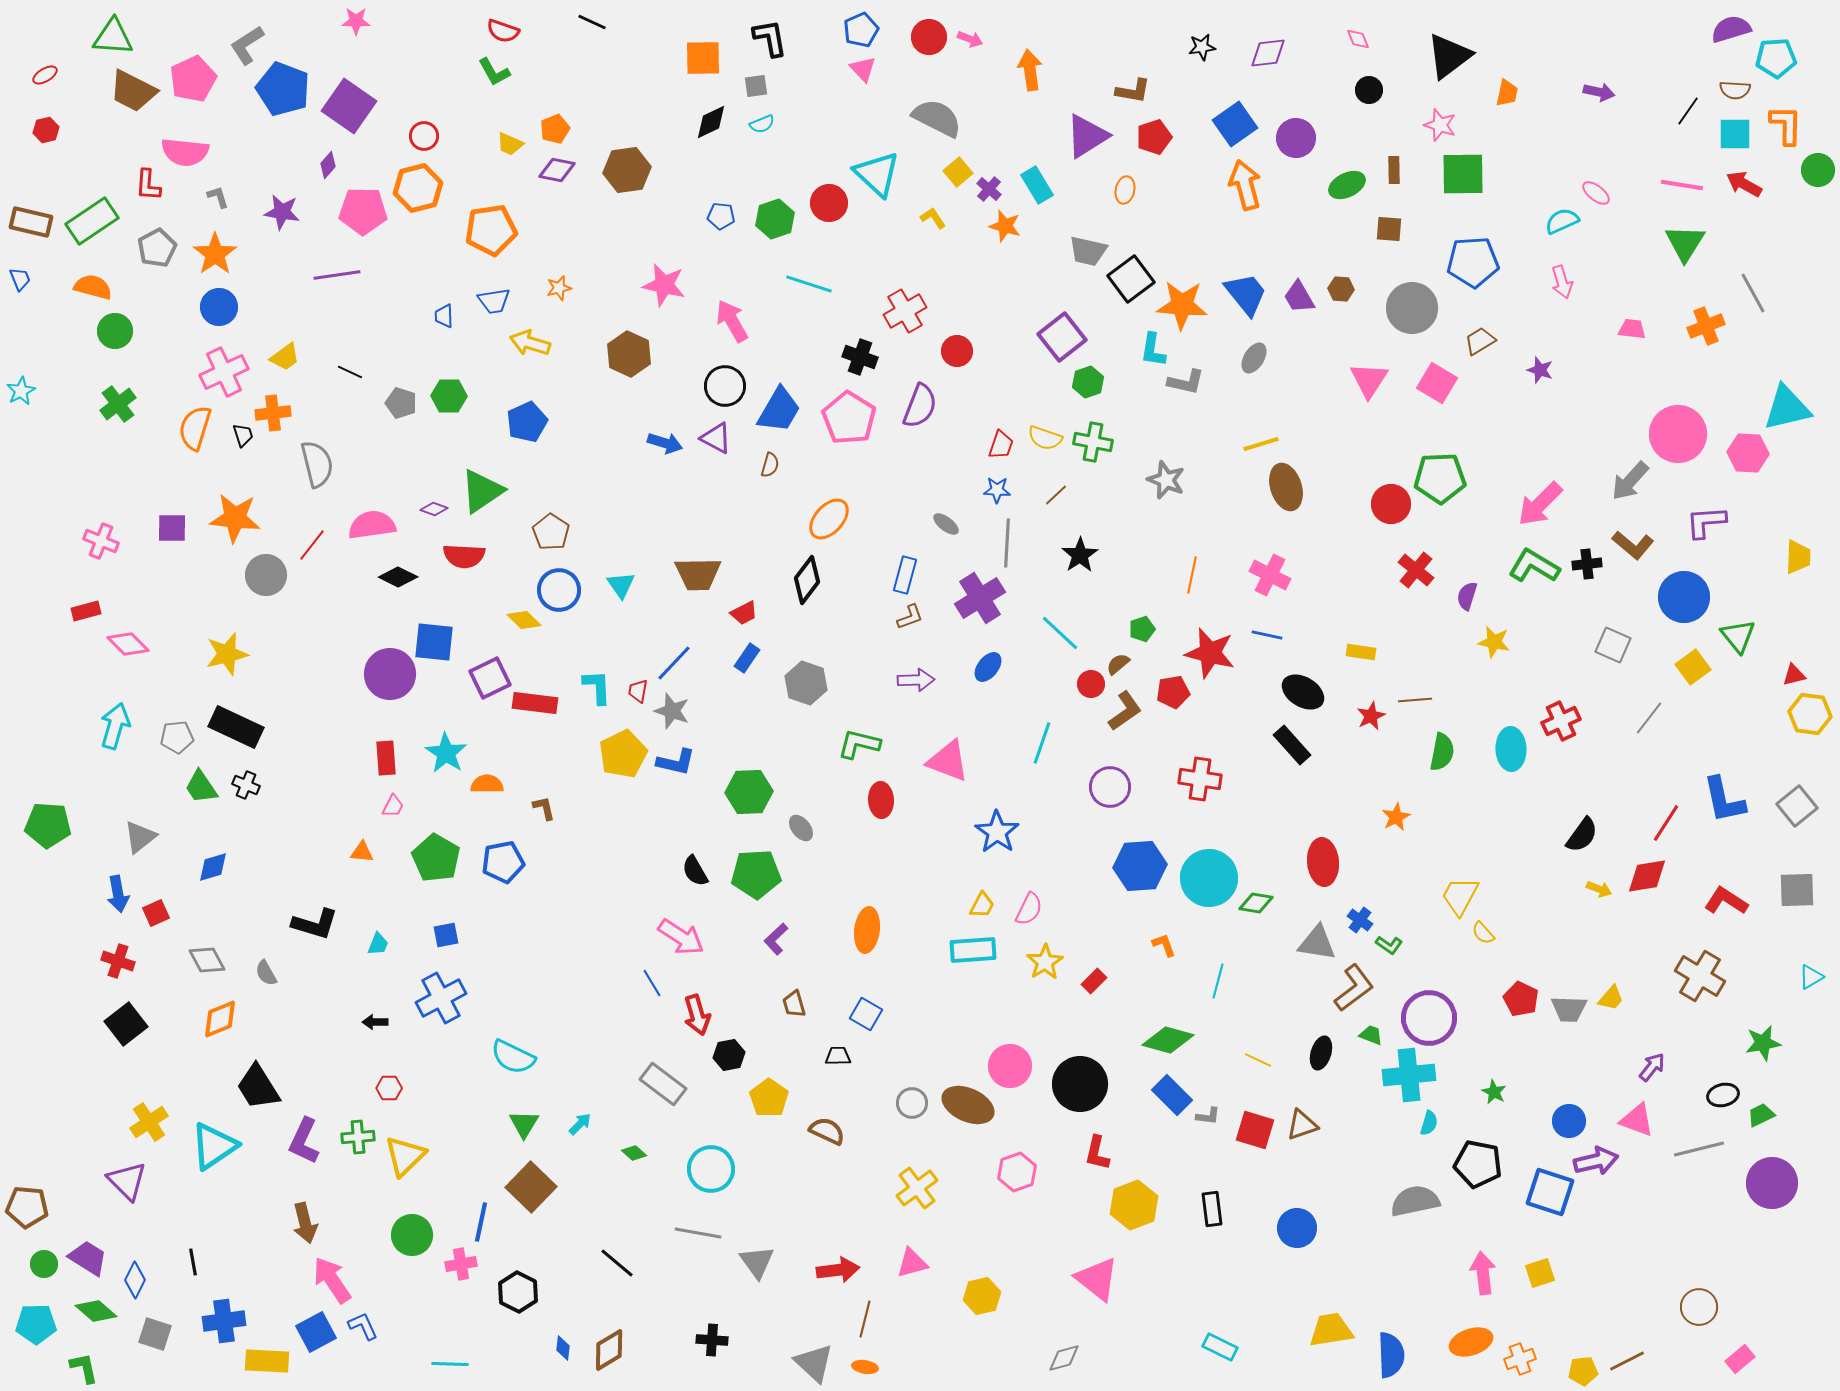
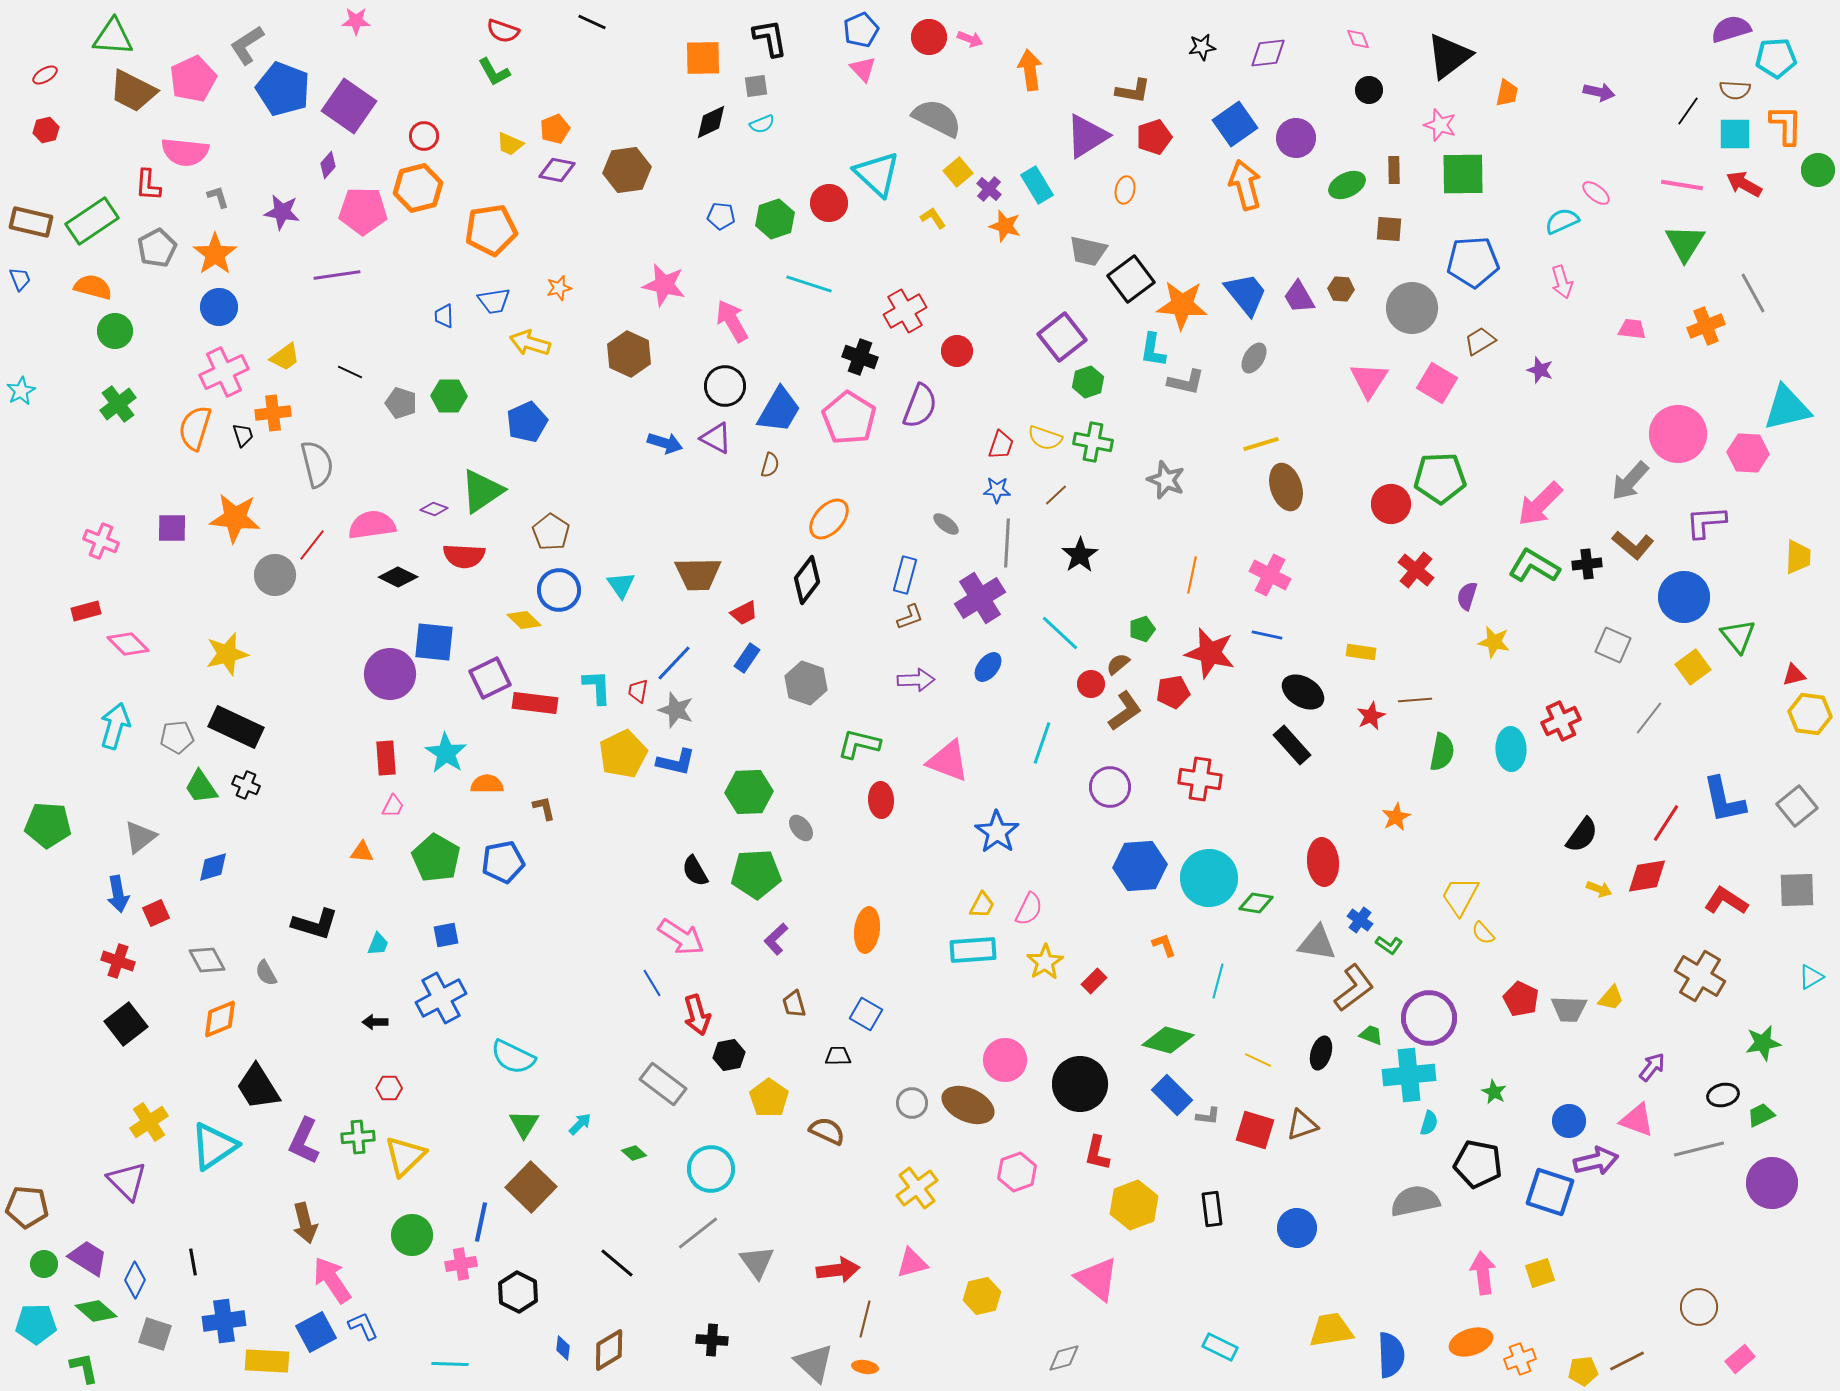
gray circle at (266, 575): moved 9 px right
gray star at (672, 711): moved 4 px right, 1 px up
pink circle at (1010, 1066): moved 5 px left, 6 px up
gray line at (698, 1233): rotated 48 degrees counterclockwise
